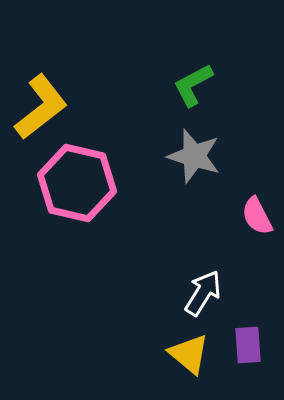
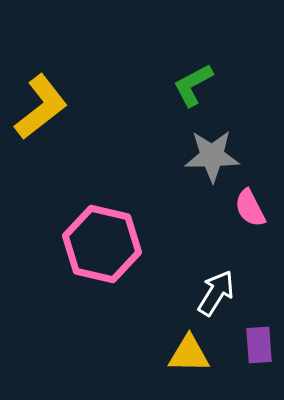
gray star: moved 18 px right; rotated 18 degrees counterclockwise
pink hexagon: moved 25 px right, 61 px down
pink semicircle: moved 7 px left, 8 px up
white arrow: moved 13 px right
purple rectangle: moved 11 px right
yellow triangle: rotated 39 degrees counterclockwise
